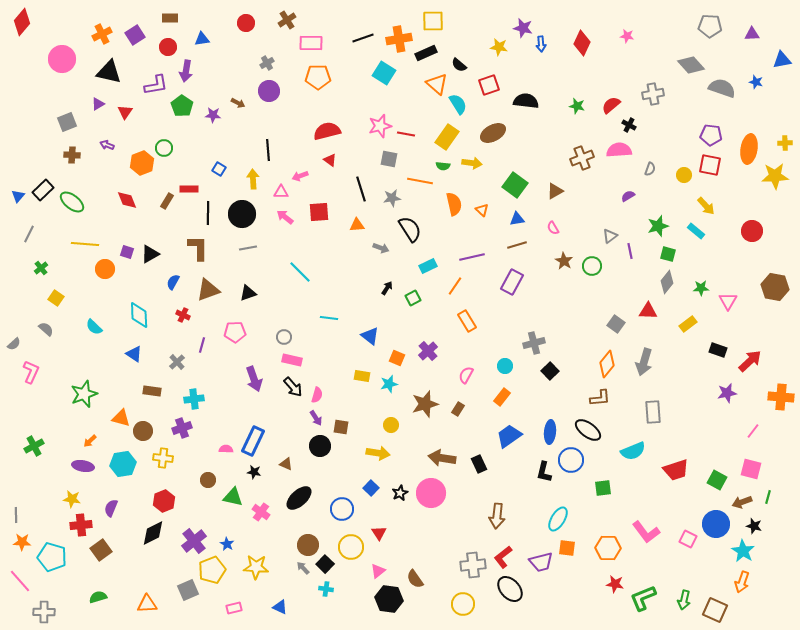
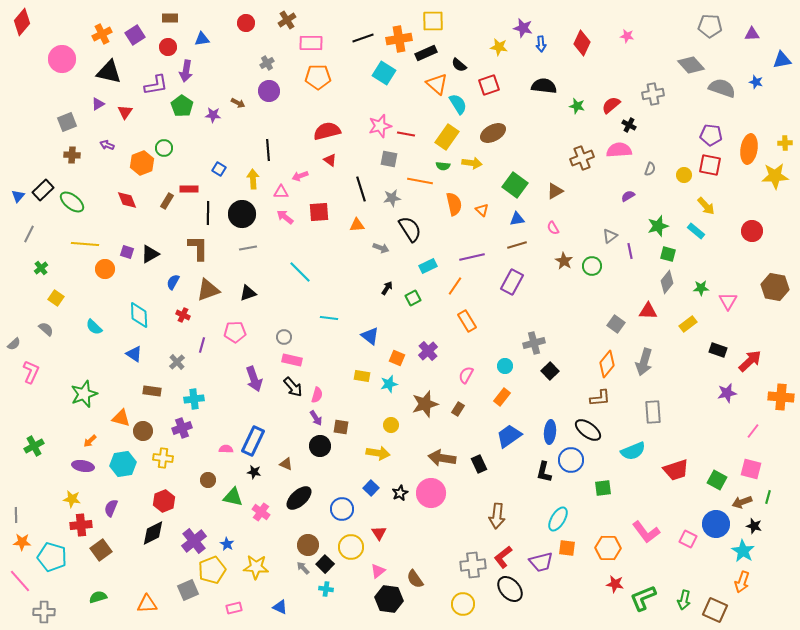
black semicircle at (526, 101): moved 18 px right, 15 px up
